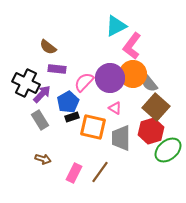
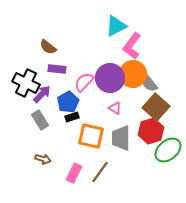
orange square: moved 2 px left, 9 px down
